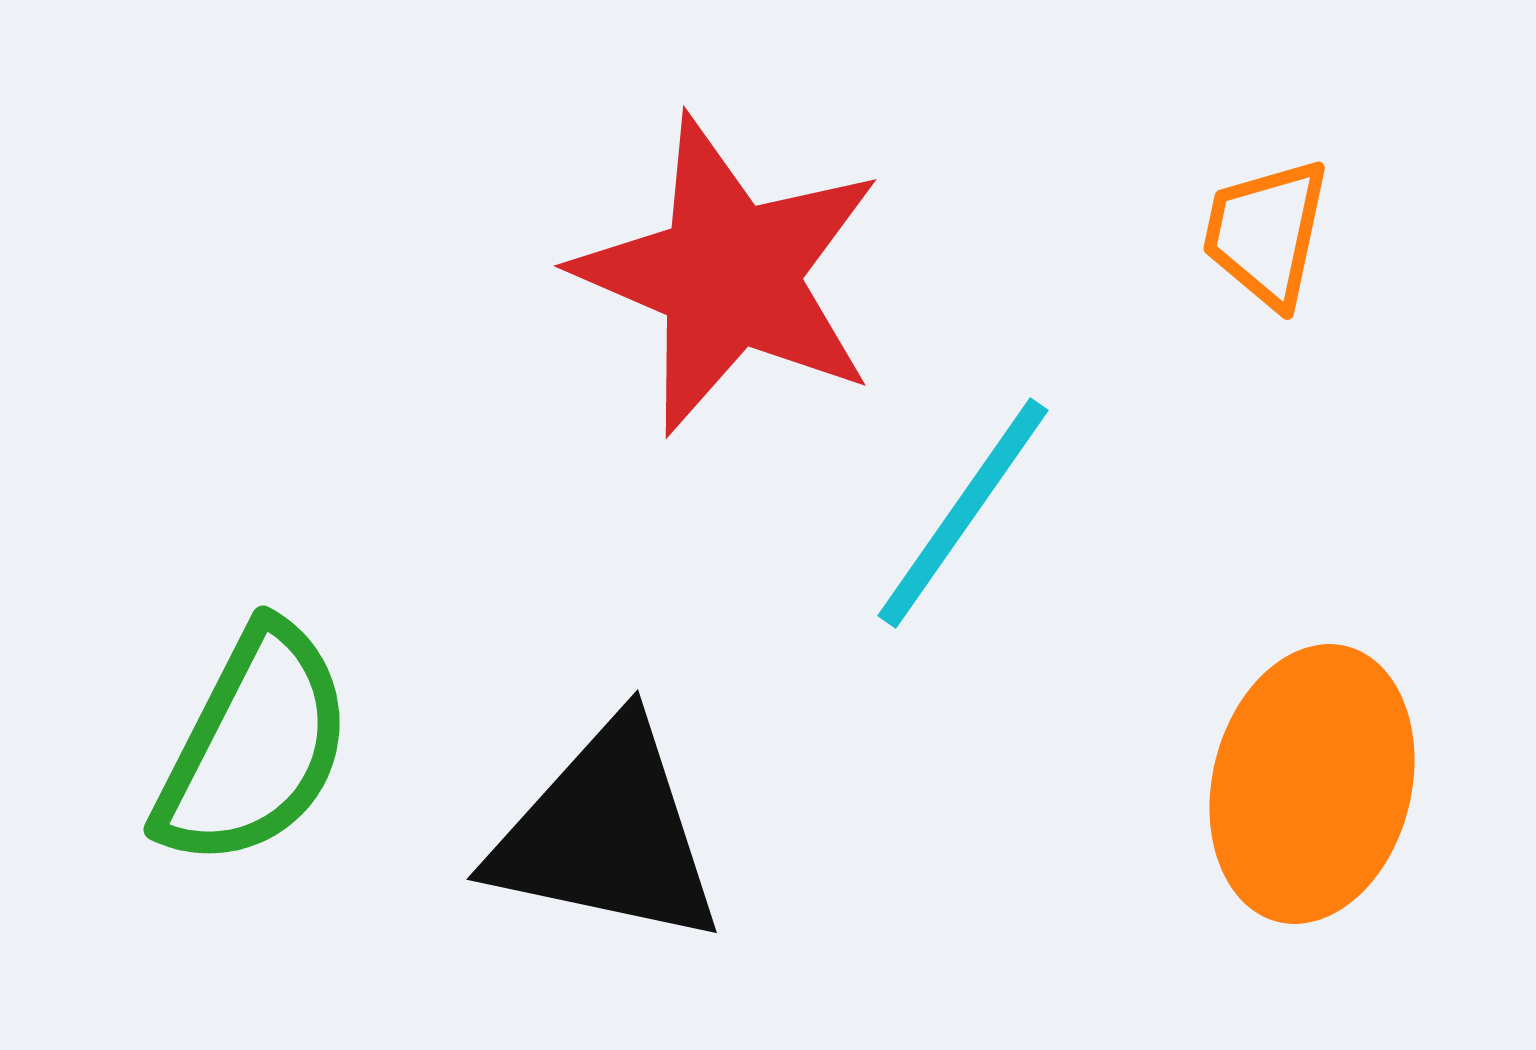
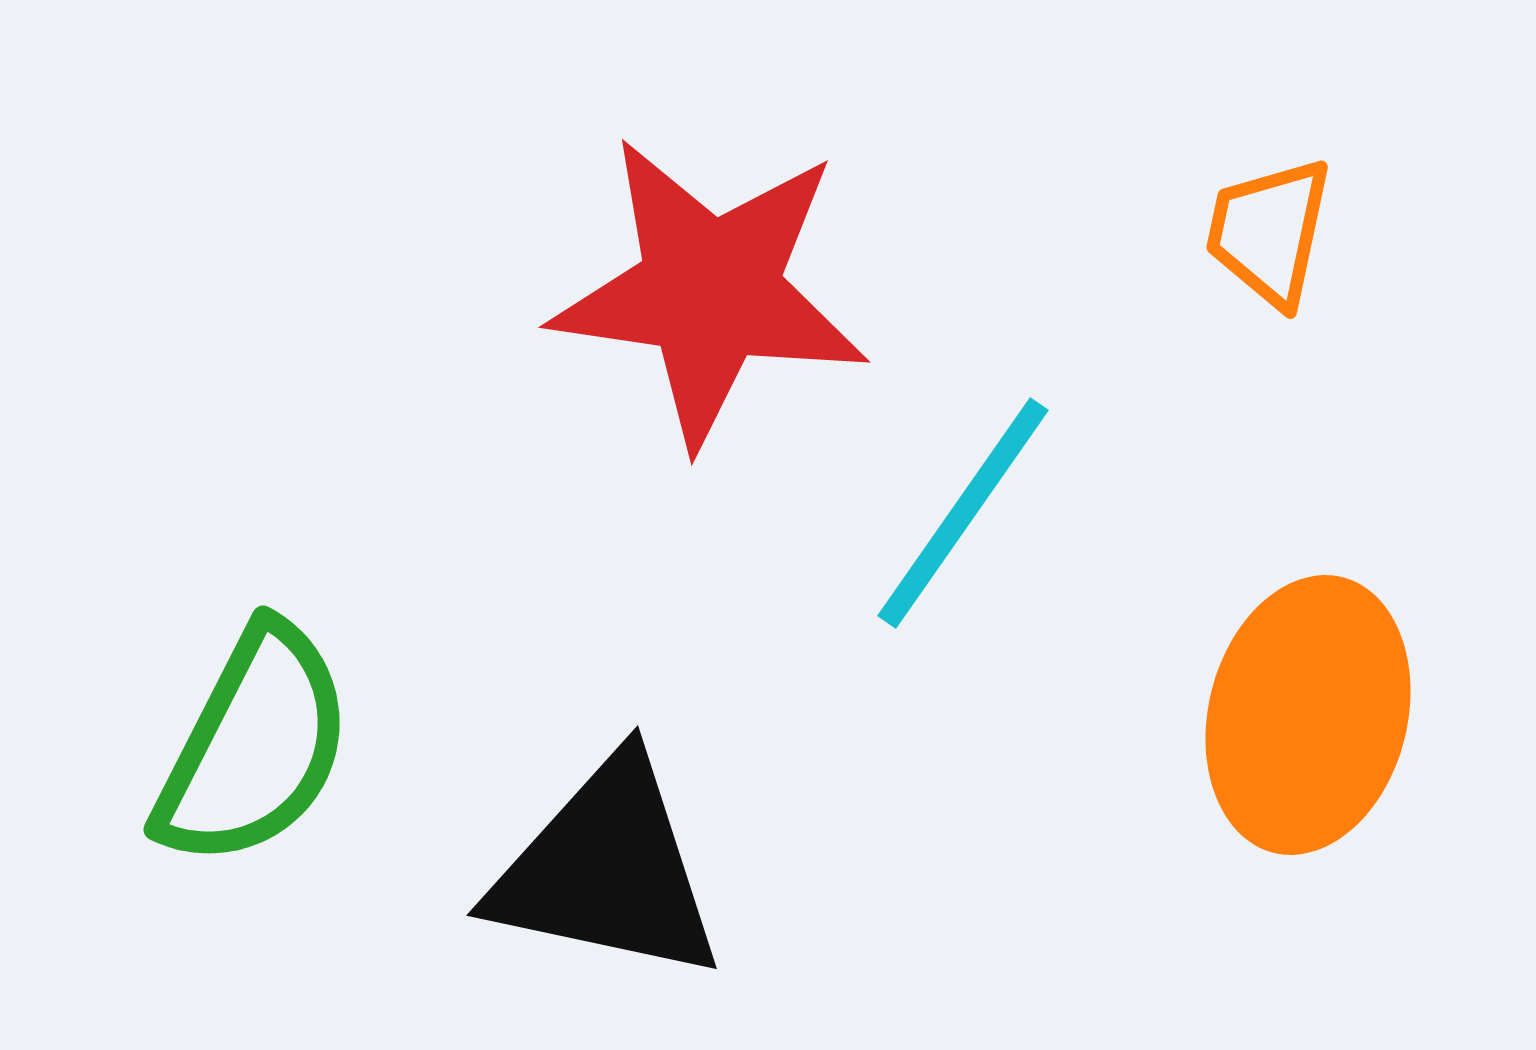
orange trapezoid: moved 3 px right, 1 px up
red star: moved 19 px left, 16 px down; rotated 15 degrees counterclockwise
orange ellipse: moved 4 px left, 69 px up
black triangle: moved 36 px down
